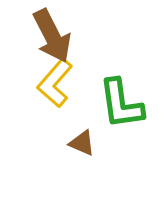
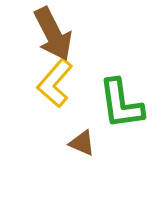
brown arrow: moved 1 px right, 2 px up
